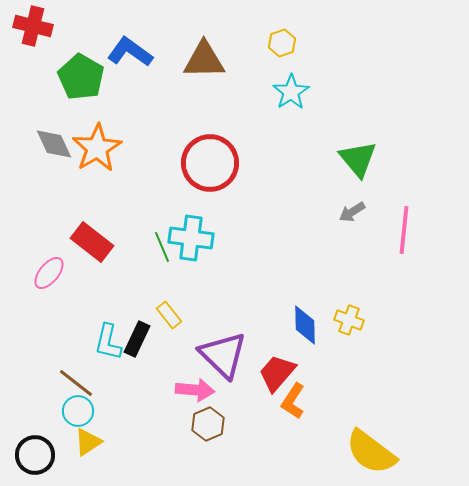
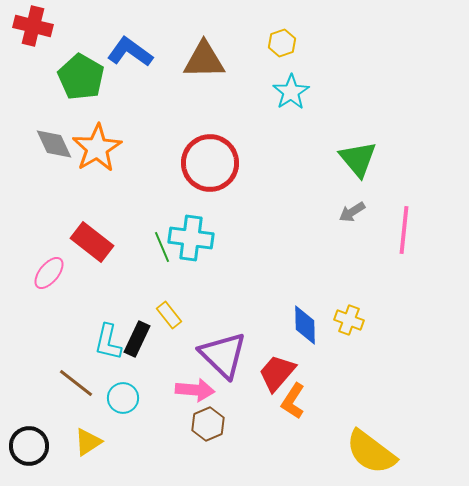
cyan circle: moved 45 px right, 13 px up
black circle: moved 6 px left, 9 px up
